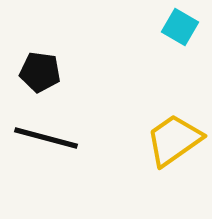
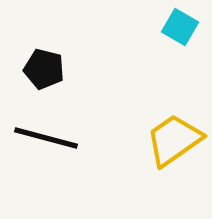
black pentagon: moved 4 px right, 3 px up; rotated 6 degrees clockwise
